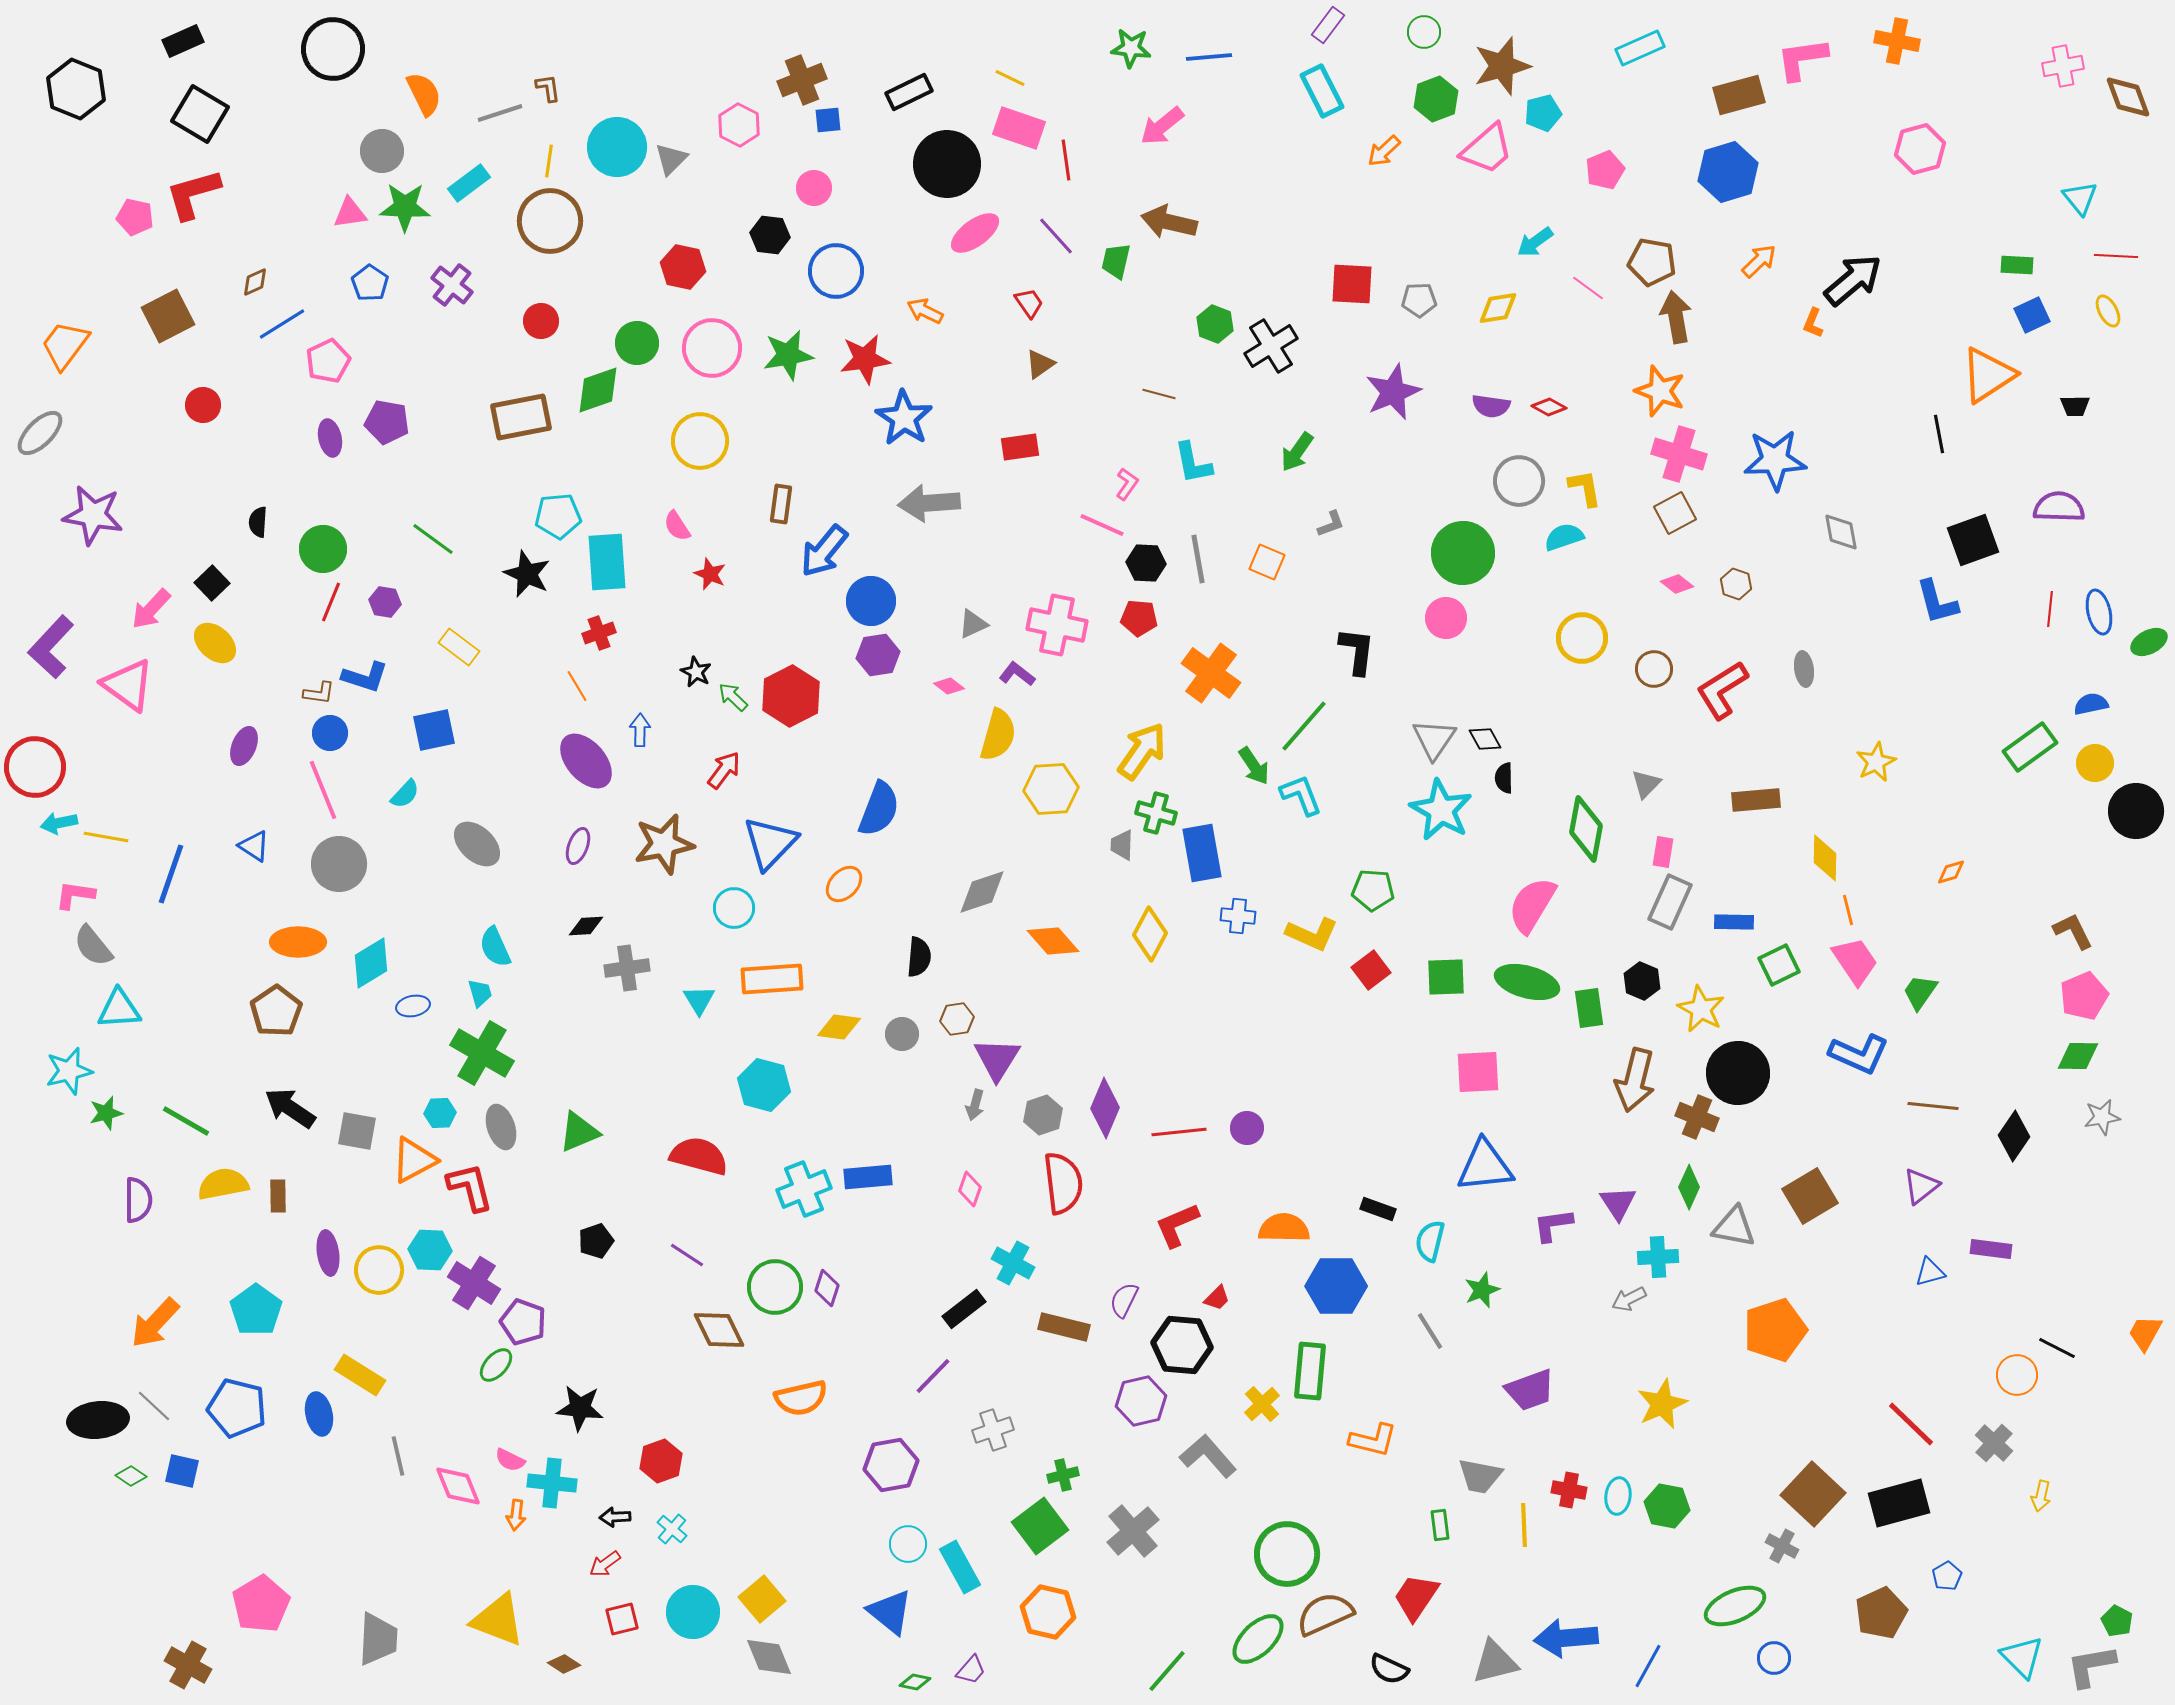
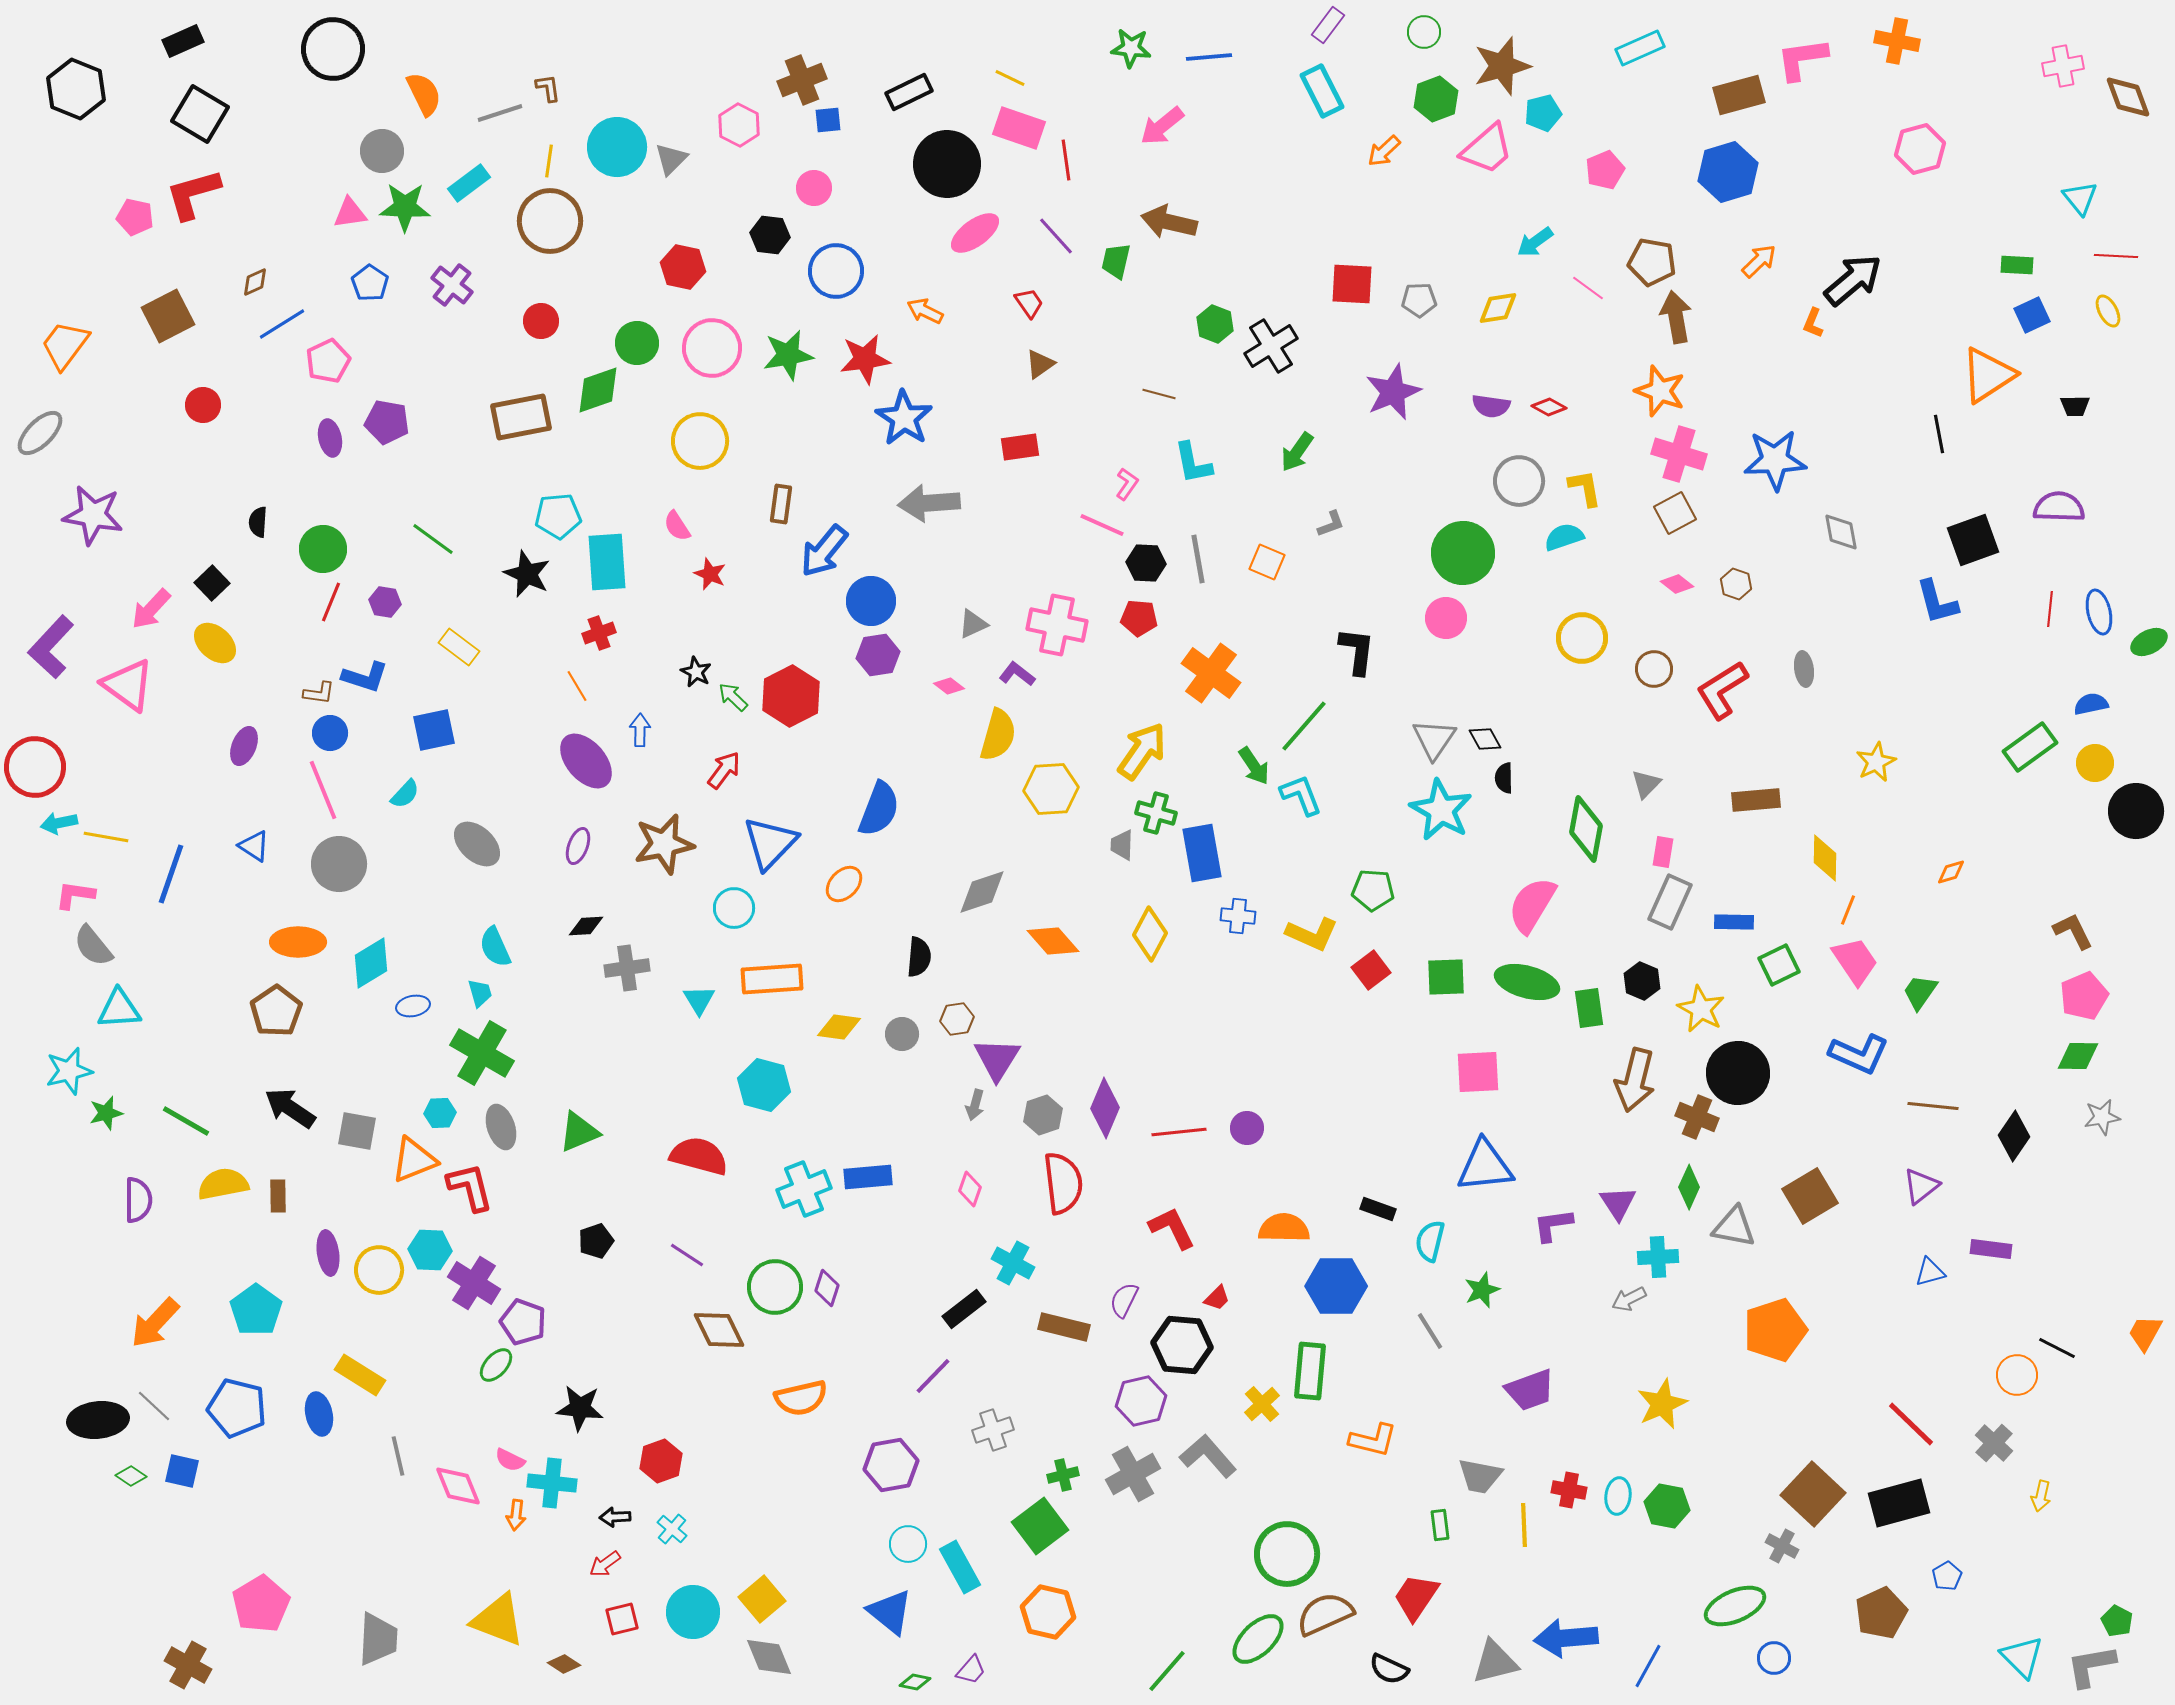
orange line at (1848, 910): rotated 36 degrees clockwise
orange triangle at (414, 1160): rotated 6 degrees clockwise
red L-shape at (1177, 1225): moved 5 px left, 3 px down; rotated 87 degrees clockwise
gray cross at (1133, 1531): moved 57 px up; rotated 12 degrees clockwise
